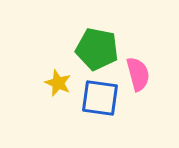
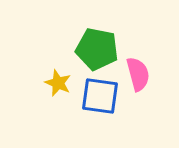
blue square: moved 2 px up
